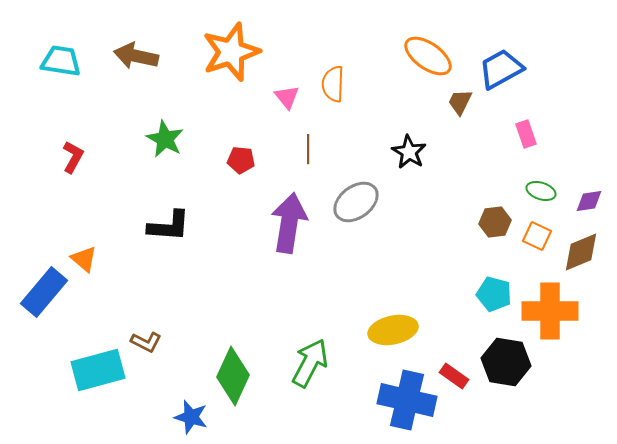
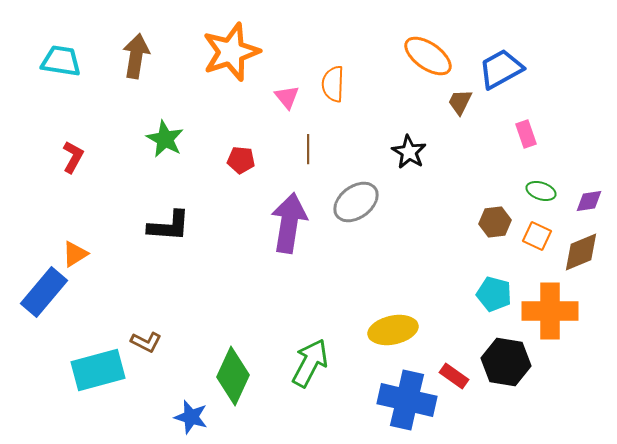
brown arrow: rotated 87 degrees clockwise
orange triangle: moved 9 px left, 5 px up; rotated 48 degrees clockwise
